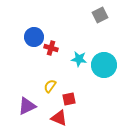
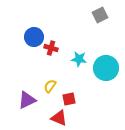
cyan circle: moved 2 px right, 3 px down
purple triangle: moved 6 px up
